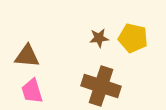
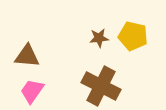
yellow pentagon: moved 2 px up
brown cross: rotated 9 degrees clockwise
pink trapezoid: rotated 52 degrees clockwise
